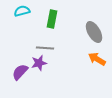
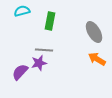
green rectangle: moved 2 px left, 2 px down
gray line: moved 1 px left, 2 px down
